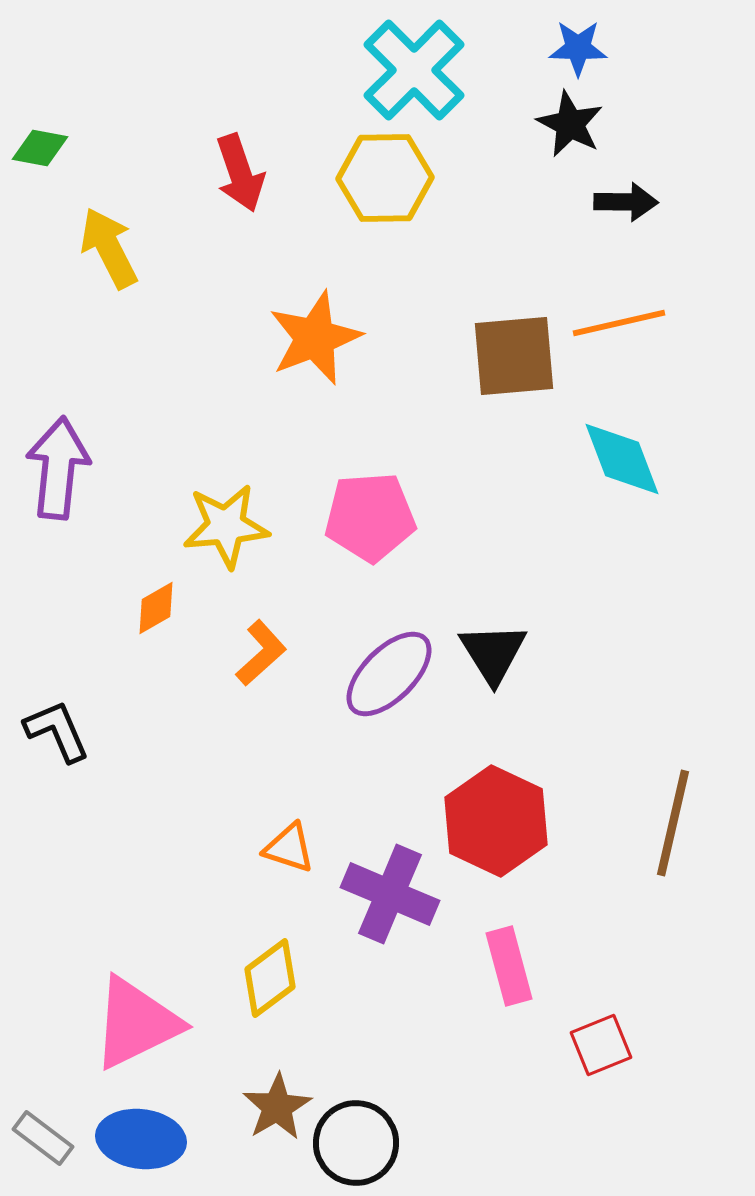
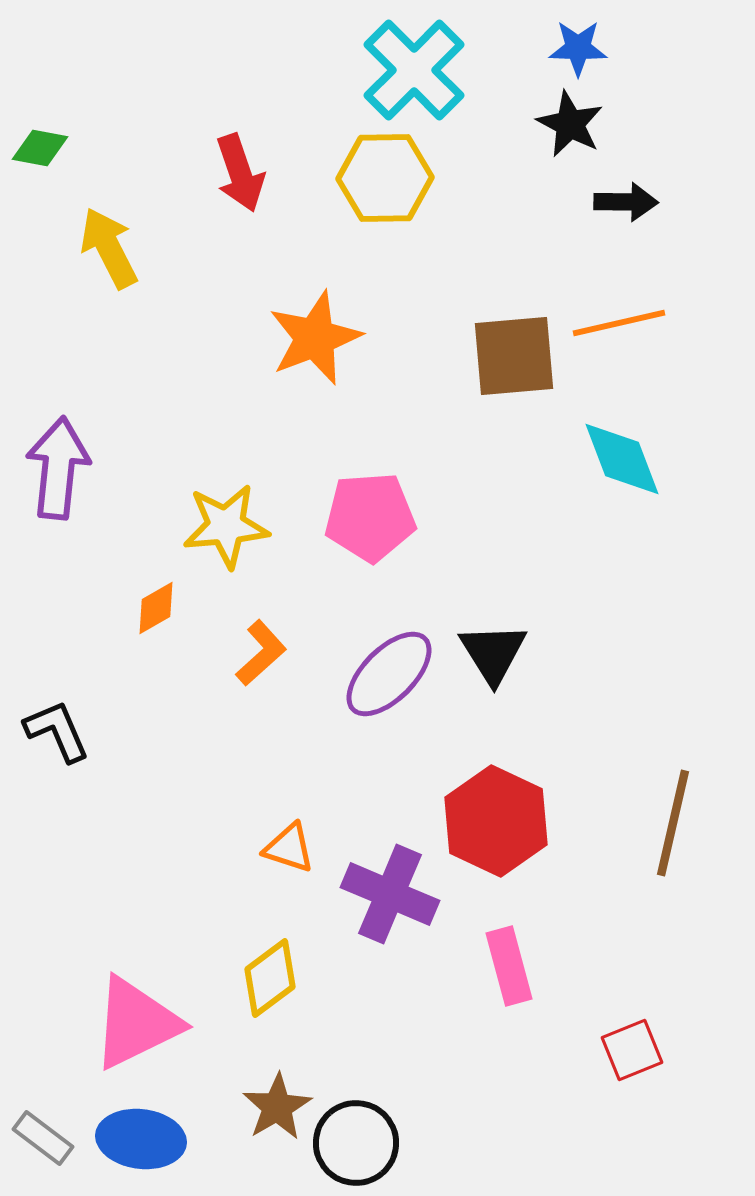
red square: moved 31 px right, 5 px down
